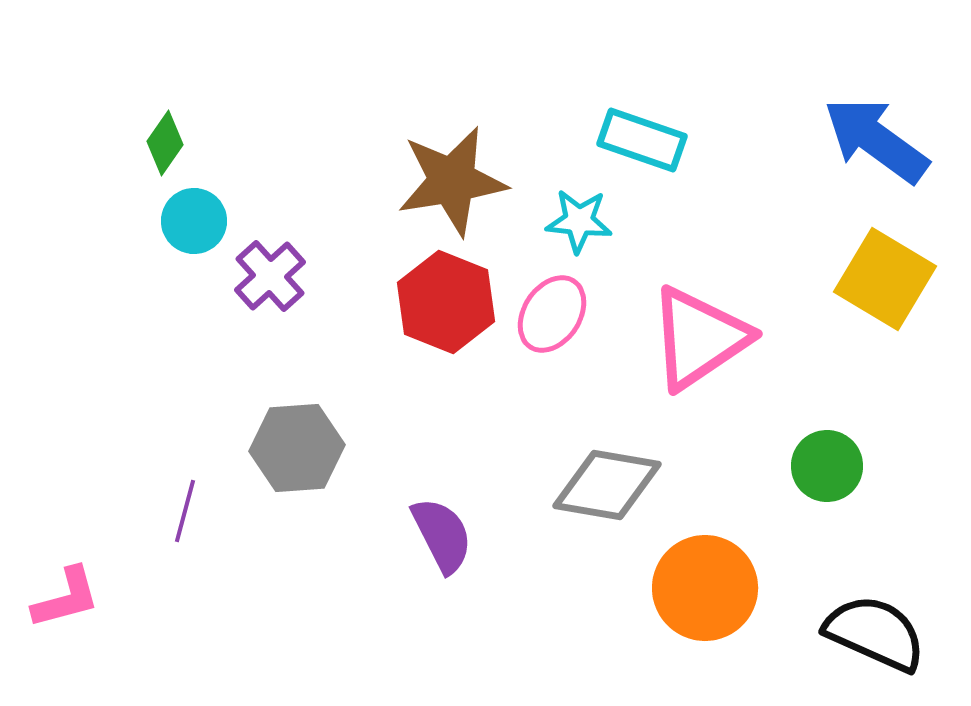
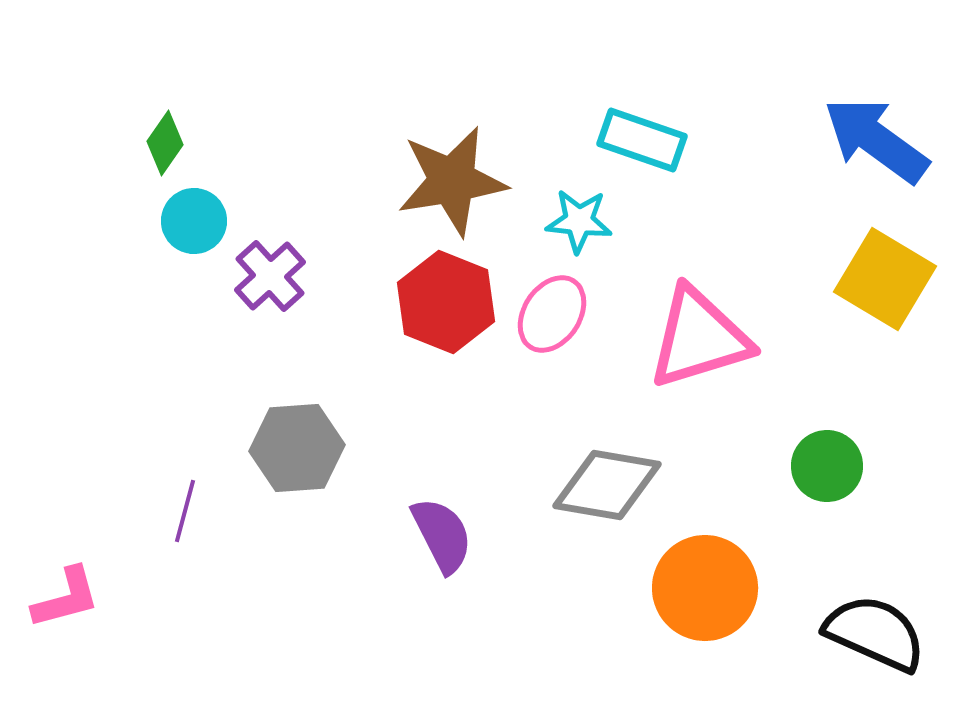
pink triangle: rotated 17 degrees clockwise
